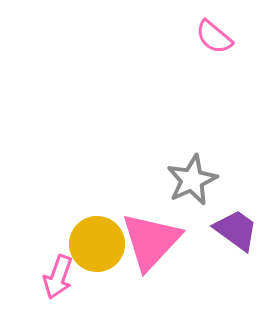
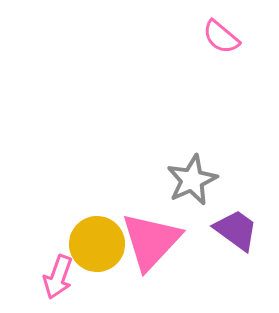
pink semicircle: moved 7 px right
